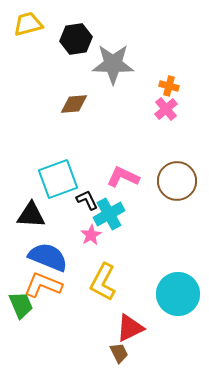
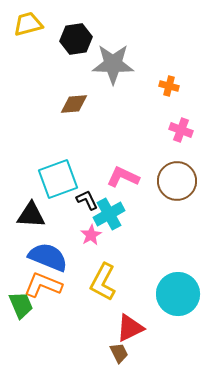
pink cross: moved 15 px right, 21 px down; rotated 30 degrees counterclockwise
